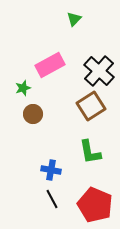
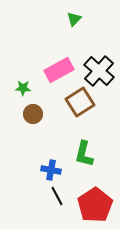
pink rectangle: moved 9 px right, 5 px down
green star: rotated 21 degrees clockwise
brown square: moved 11 px left, 4 px up
green L-shape: moved 6 px left, 2 px down; rotated 24 degrees clockwise
black line: moved 5 px right, 3 px up
red pentagon: rotated 16 degrees clockwise
